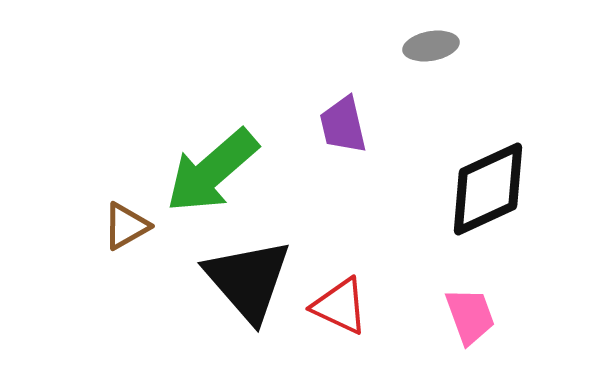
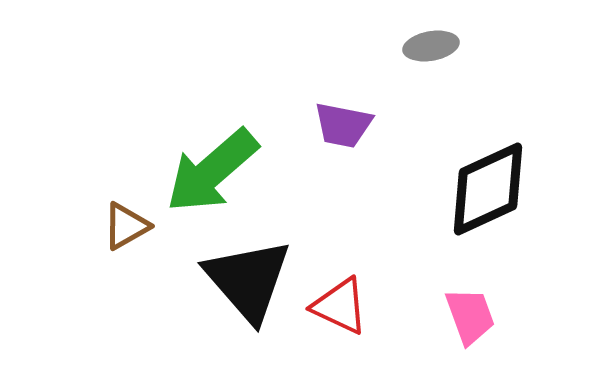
purple trapezoid: rotated 66 degrees counterclockwise
